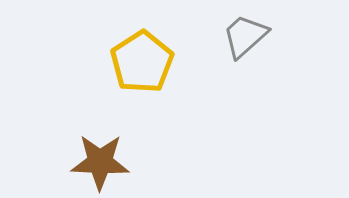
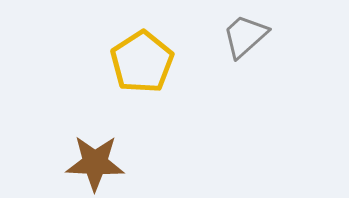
brown star: moved 5 px left, 1 px down
